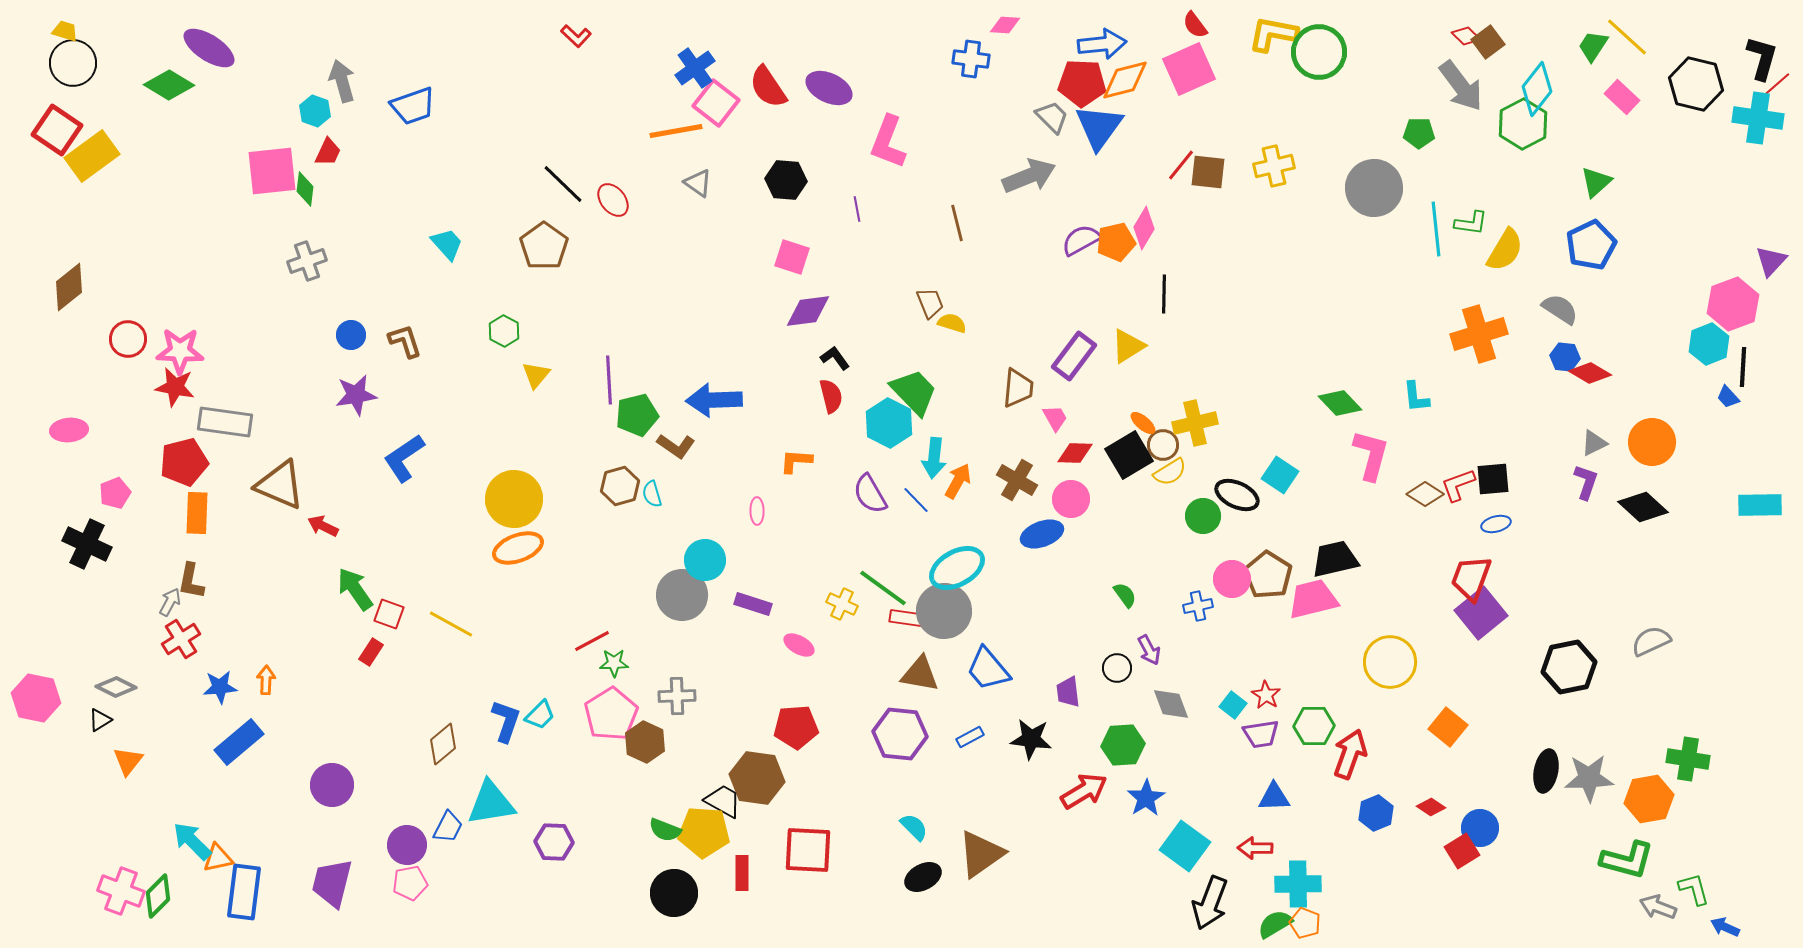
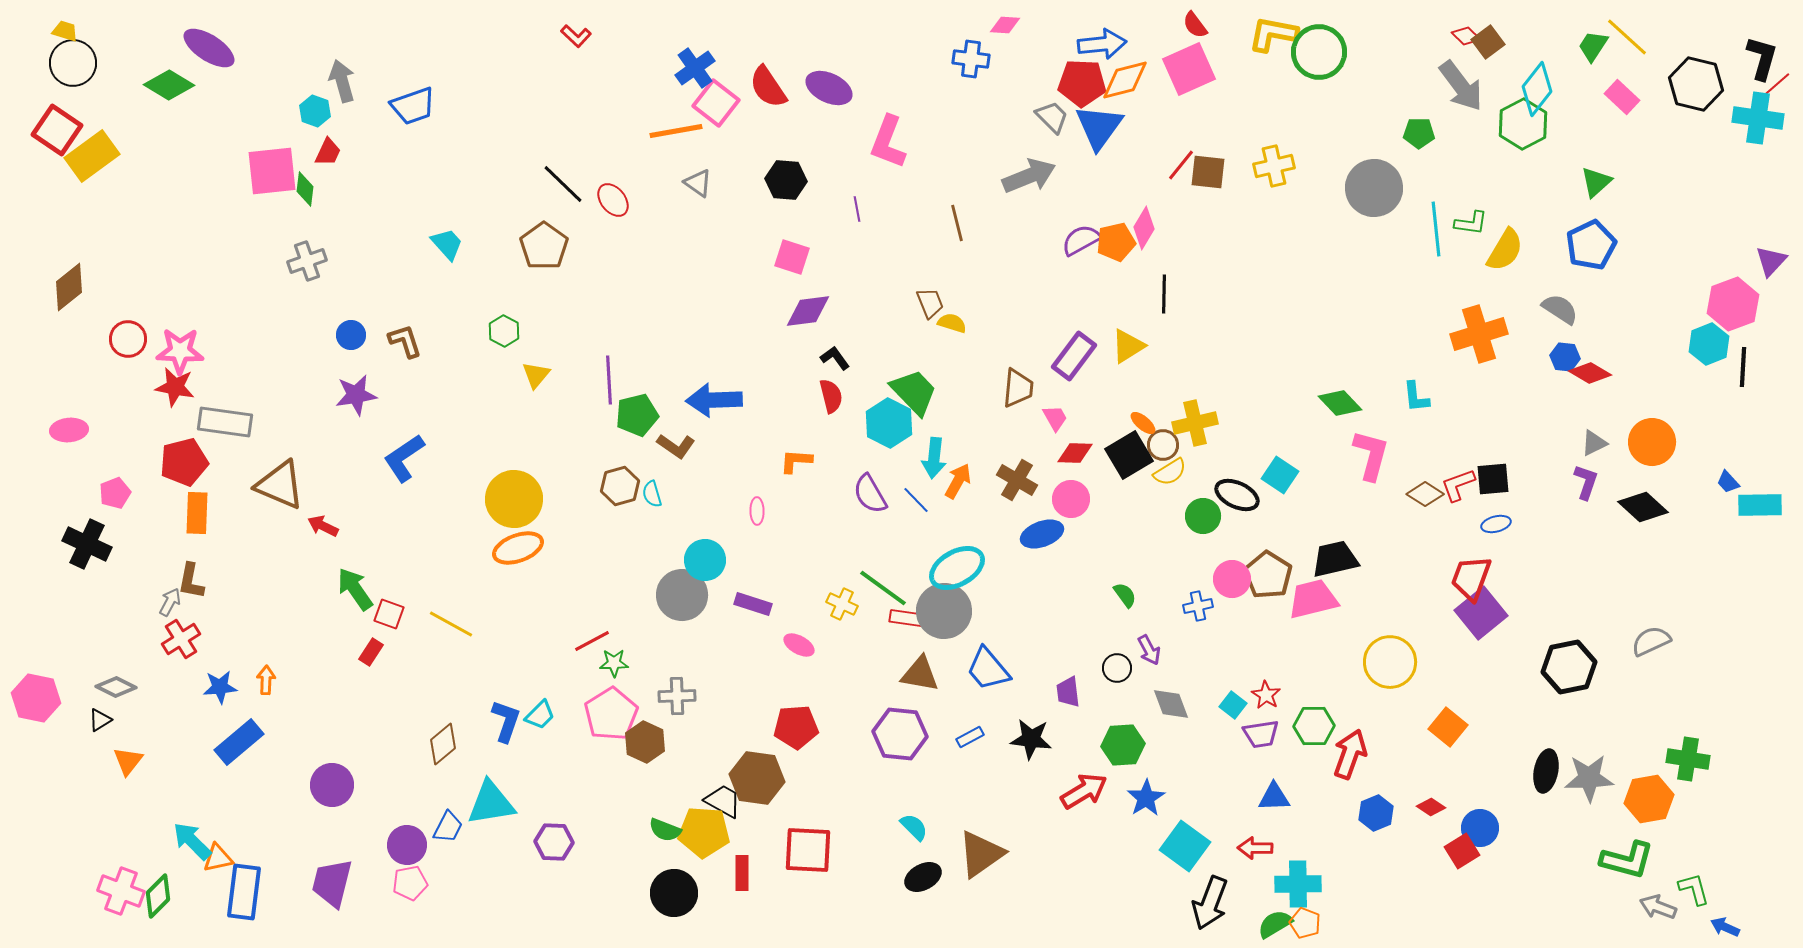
blue trapezoid at (1728, 397): moved 85 px down
